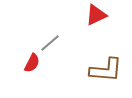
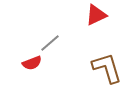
red semicircle: rotated 42 degrees clockwise
brown L-shape: moved 1 px right, 2 px up; rotated 112 degrees counterclockwise
